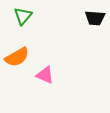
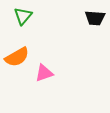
pink triangle: moved 1 px left, 2 px up; rotated 42 degrees counterclockwise
